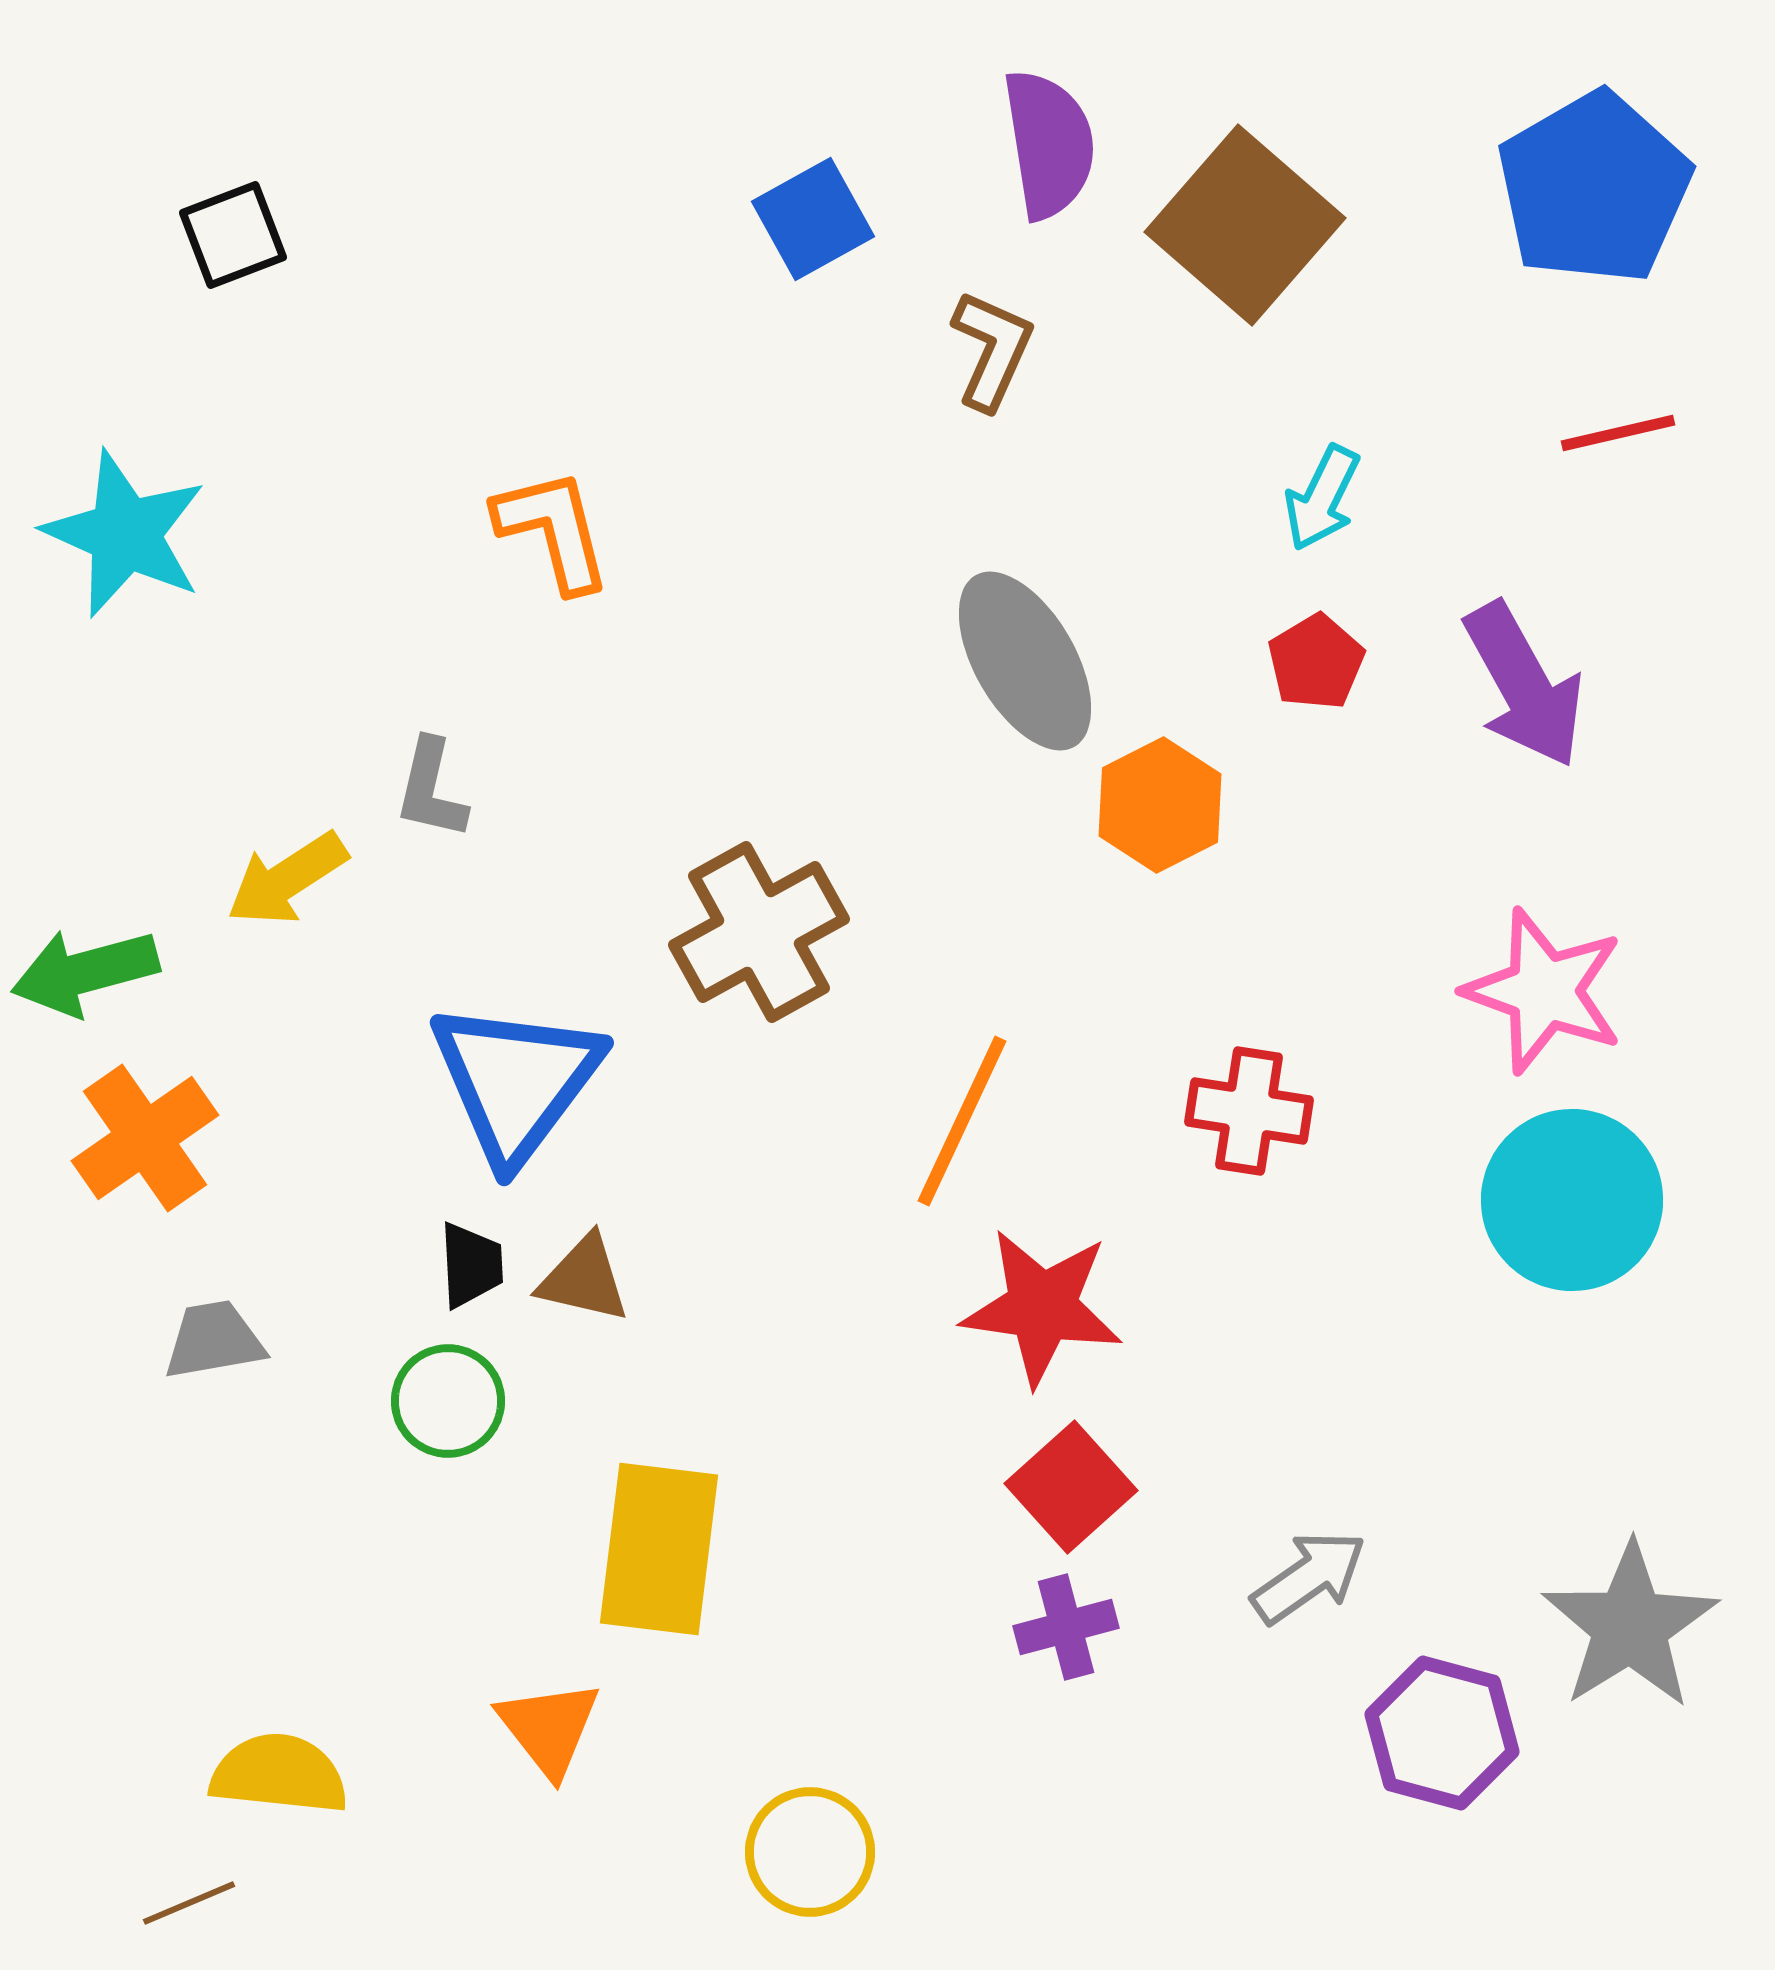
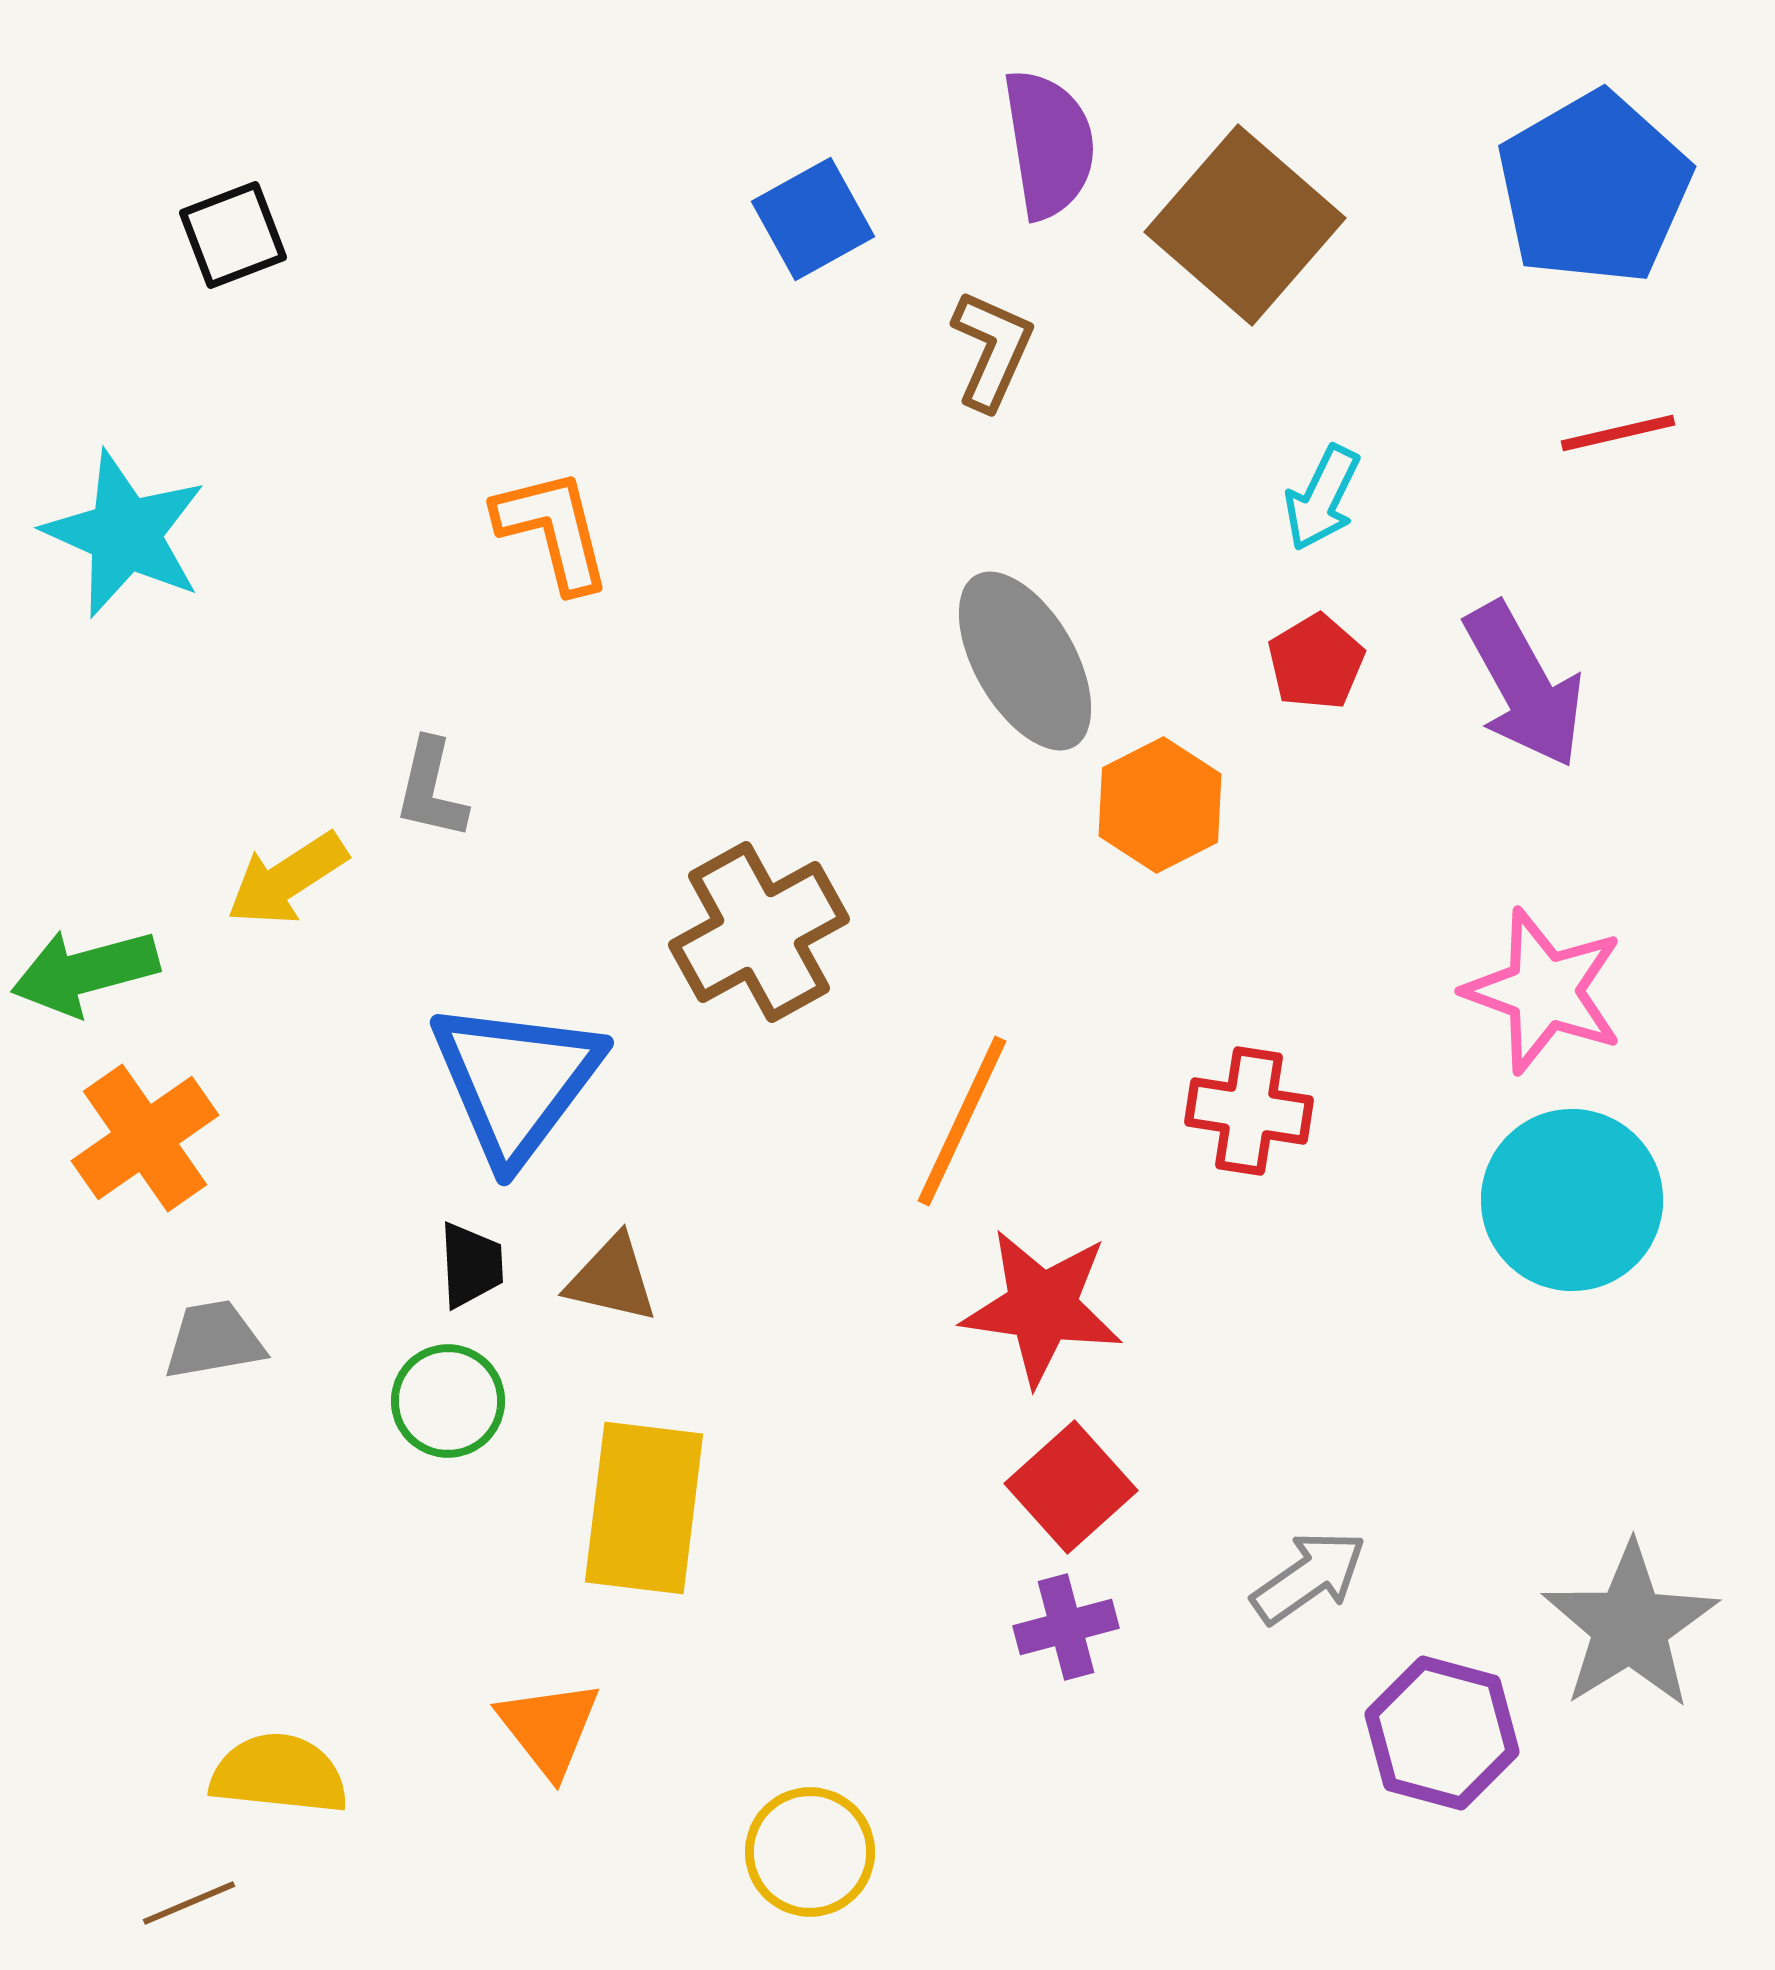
brown triangle: moved 28 px right
yellow rectangle: moved 15 px left, 41 px up
